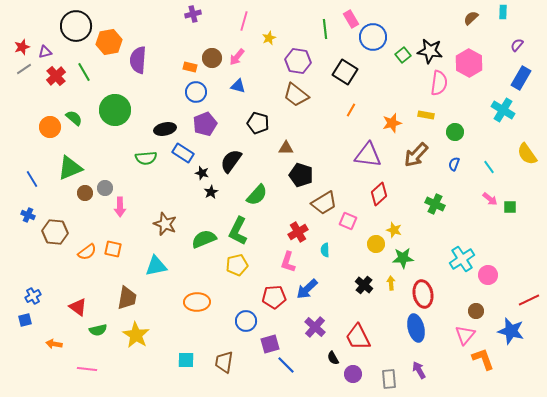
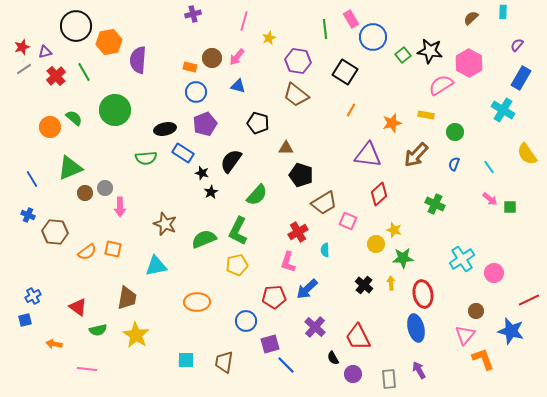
pink semicircle at (439, 83): moved 2 px right, 2 px down; rotated 130 degrees counterclockwise
pink circle at (488, 275): moved 6 px right, 2 px up
